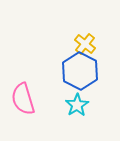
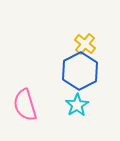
blue hexagon: rotated 6 degrees clockwise
pink semicircle: moved 2 px right, 6 px down
